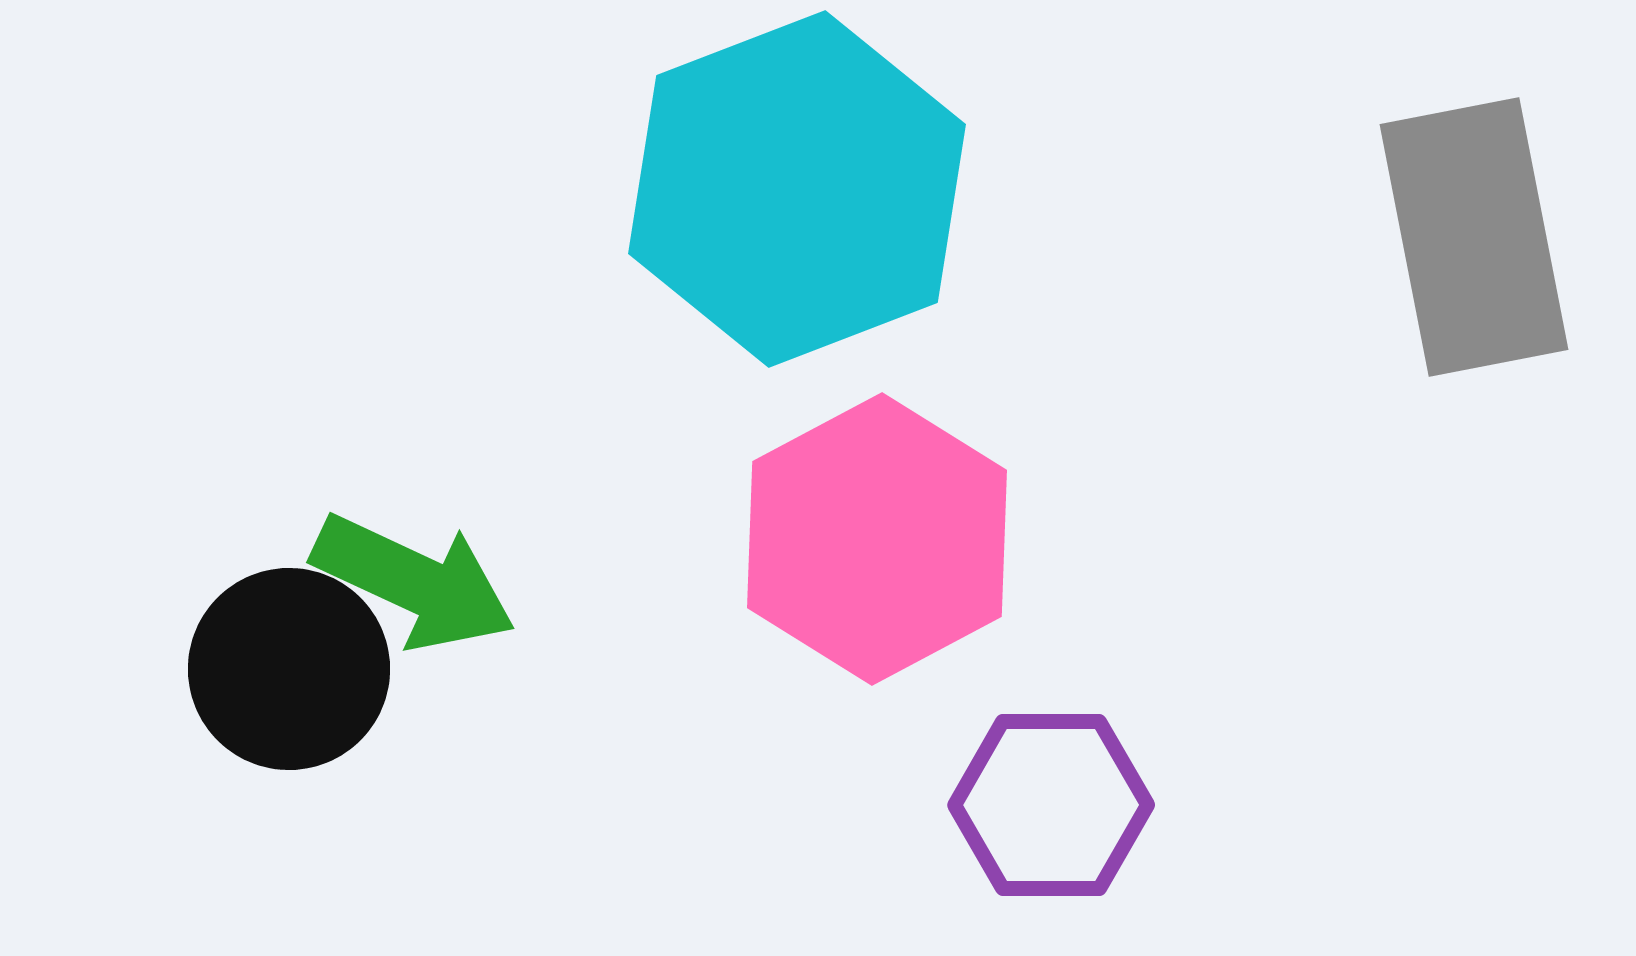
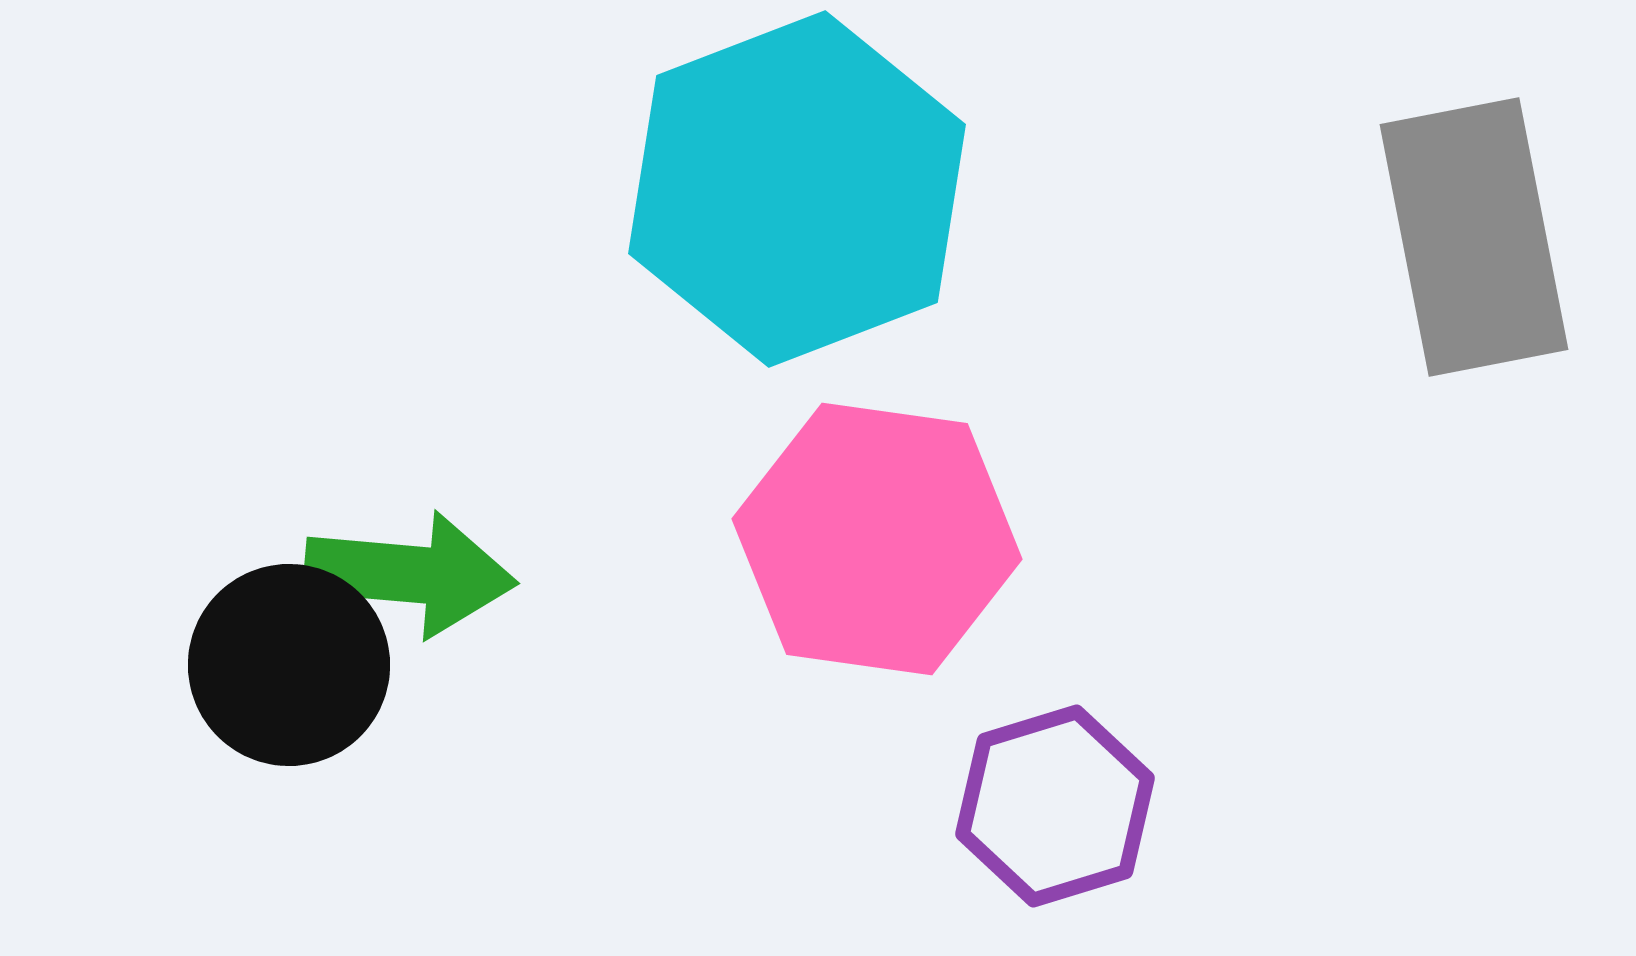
pink hexagon: rotated 24 degrees counterclockwise
green arrow: moved 4 px left, 8 px up; rotated 20 degrees counterclockwise
black circle: moved 4 px up
purple hexagon: moved 4 px right, 1 px down; rotated 17 degrees counterclockwise
